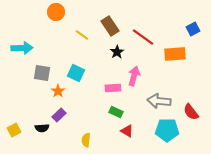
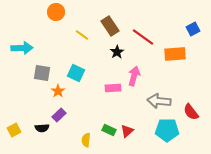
green rectangle: moved 7 px left, 18 px down
red triangle: rotated 48 degrees clockwise
